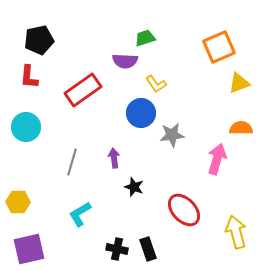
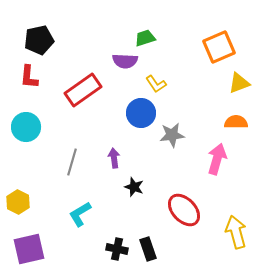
orange semicircle: moved 5 px left, 6 px up
yellow hexagon: rotated 25 degrees clockwise
